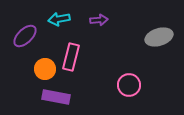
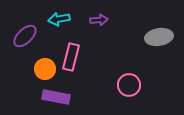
gray ellipse: rotated 8 degrees clockwise
